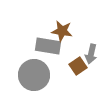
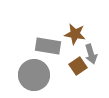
brown star: moved 13 px right, 3 px down
gray arrow: rotated 30 degrees counterclockwise
